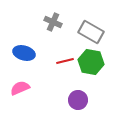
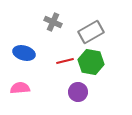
gray rectangle: rotated 60 degrees counterclockwise
pink semicircle: rotated 18 degrees clockwise
purple circle: moved 8 px up
